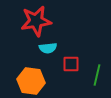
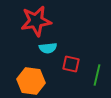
red square: rotated 12 degrees clockwise
